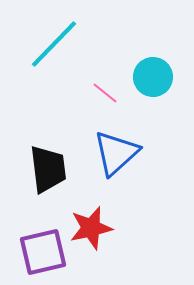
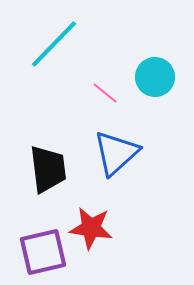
cyan circle: moved 2 px right
red star: rotated 21 degrees clockwise
